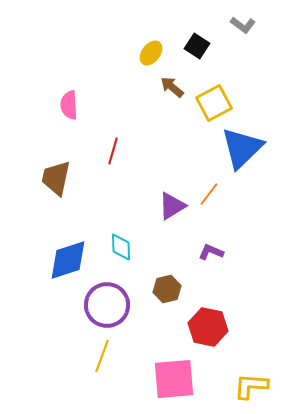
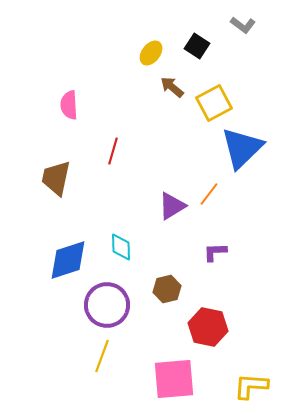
purple L-shape: moved 4 px right; rotated 25 degrees counterclockwise
